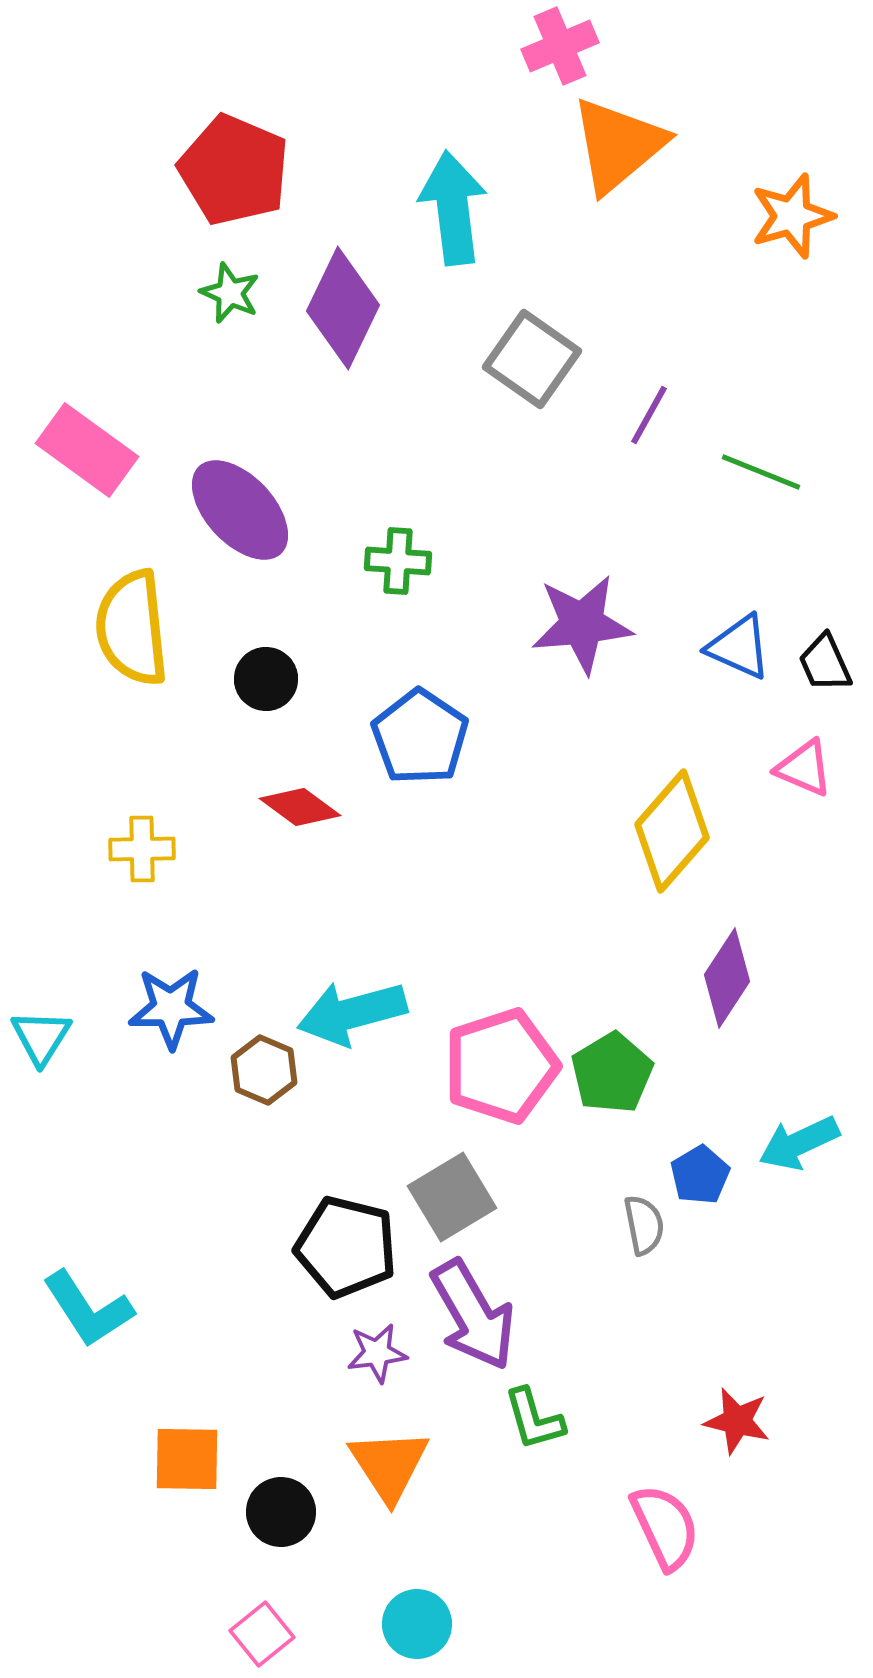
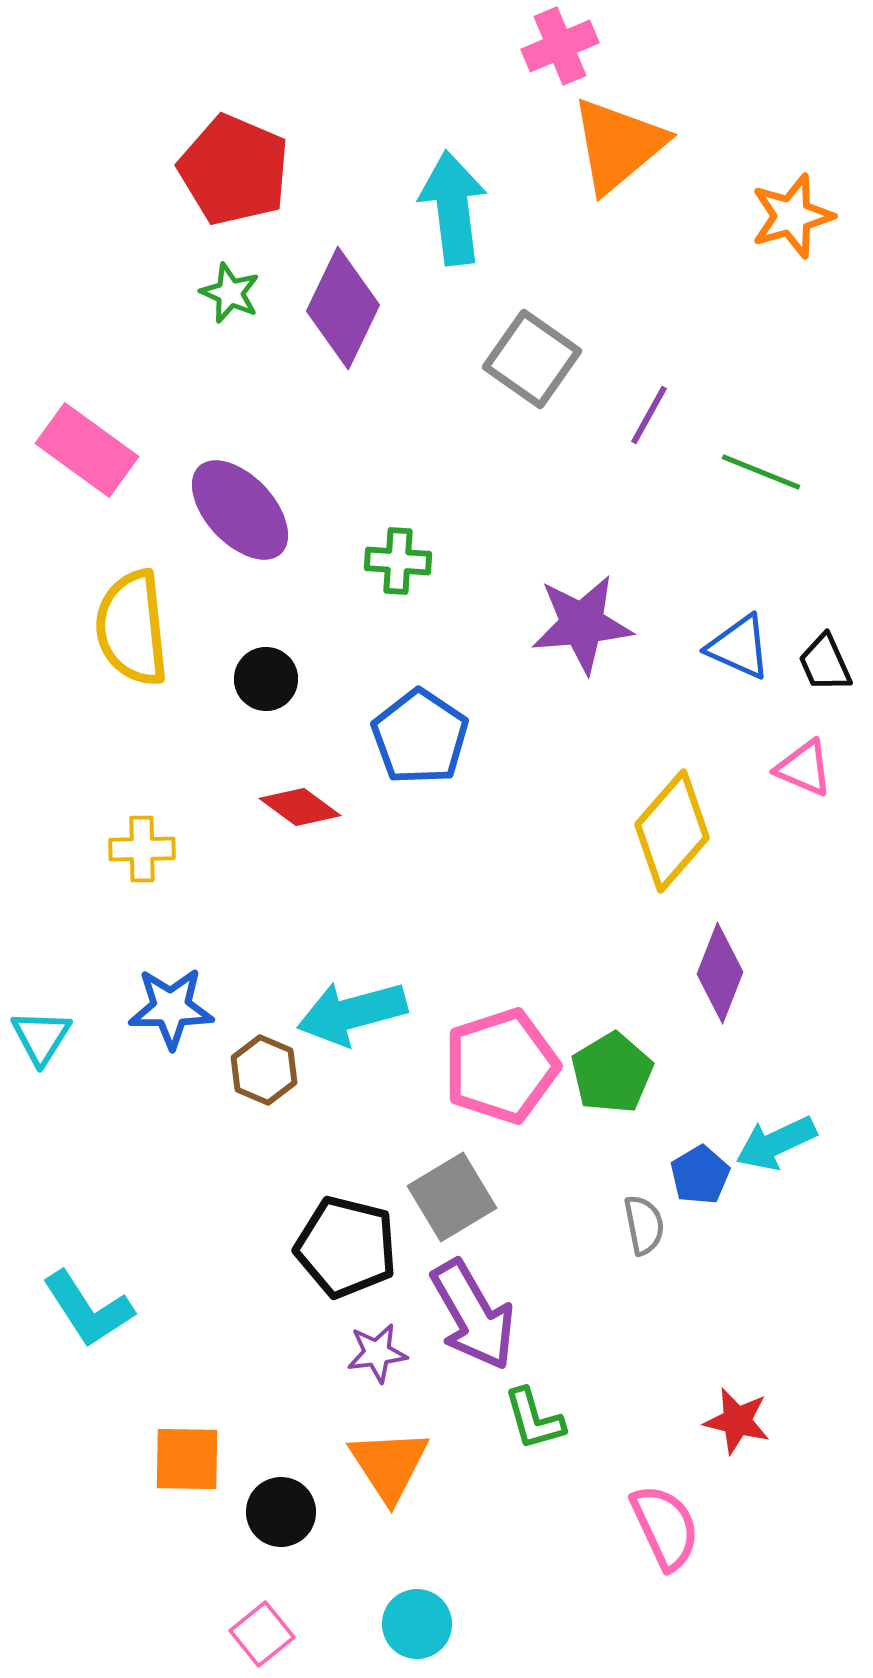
purple diamond at (727, 978): moved 7 px left, 5 px up; rotated 12 degrees counterclockwise
cyan arrow at (799, 1143): moved 23 px left
